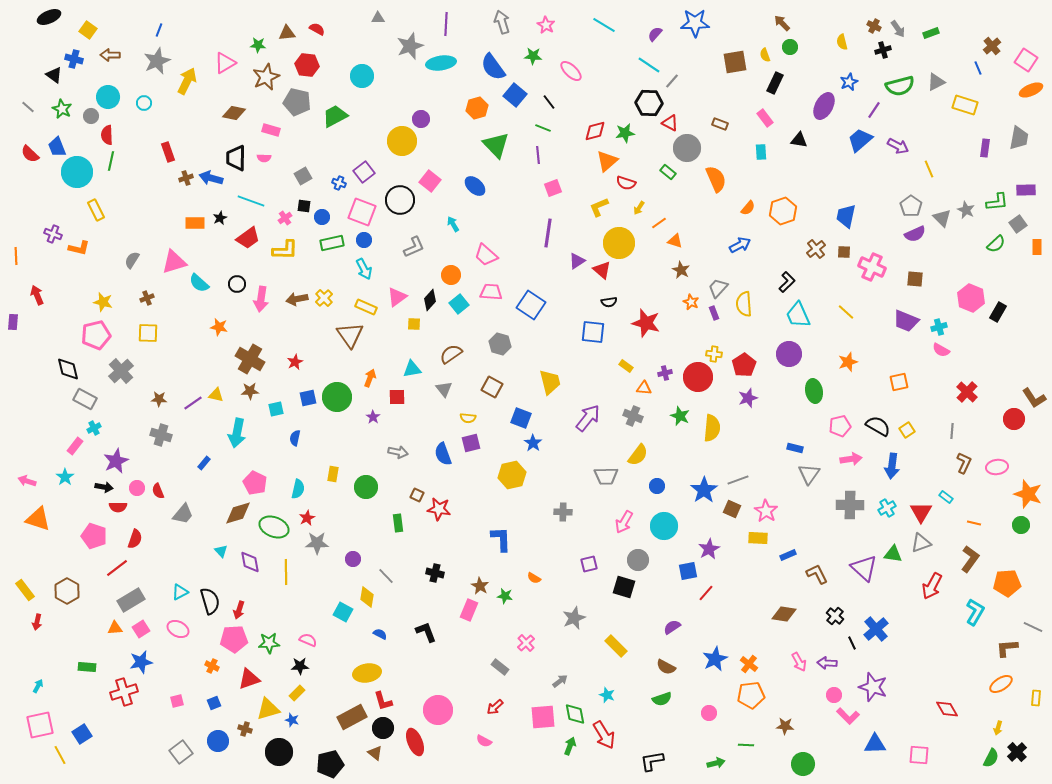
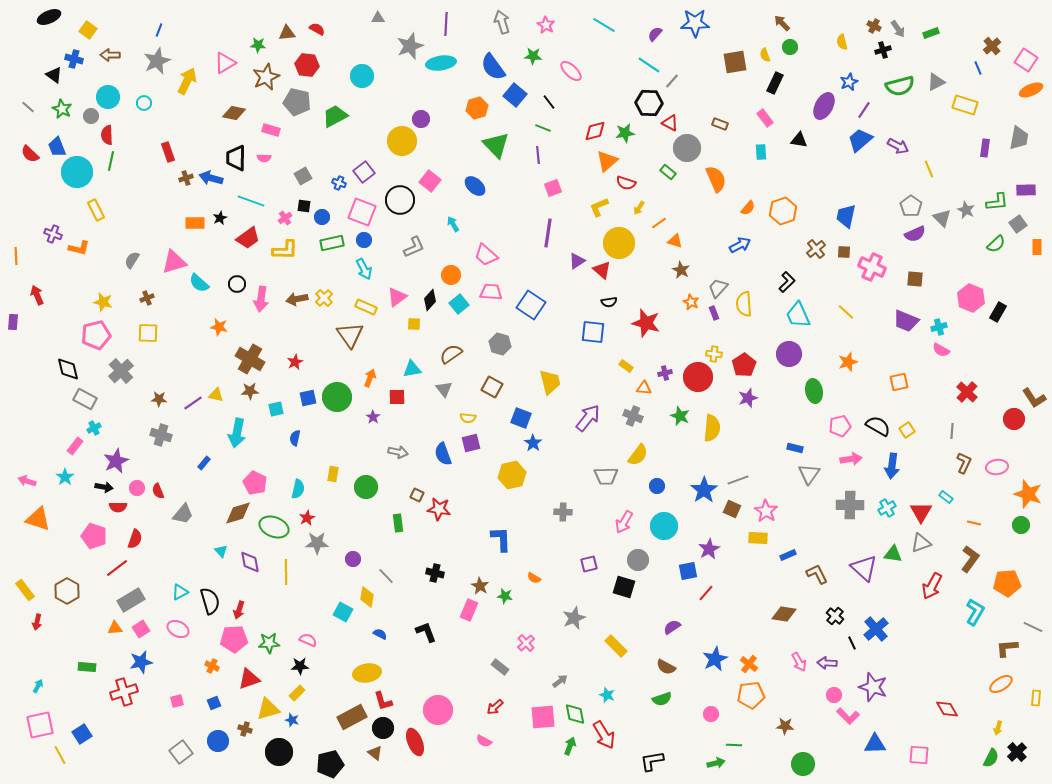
purple line at (874, 110): moved 10 px left
pink circle at (709, 713): moved 2 px right, 1 px down
green line at (746, 745): moved 12 px left
